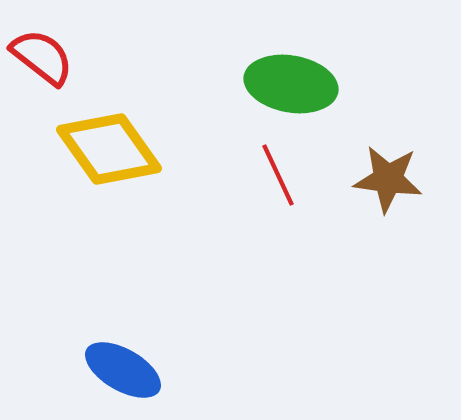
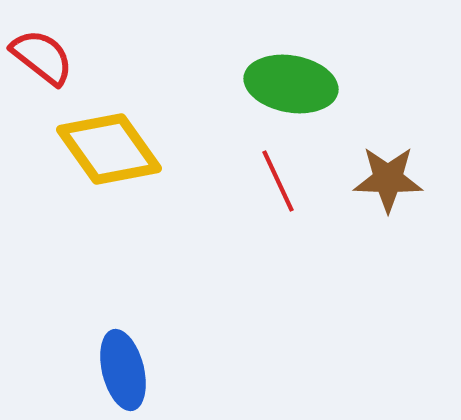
red line: moved 6 px down
brown star: rotated 6 degrees counterclockwise
blue ellipse: rotated 46 degrees clockwise
